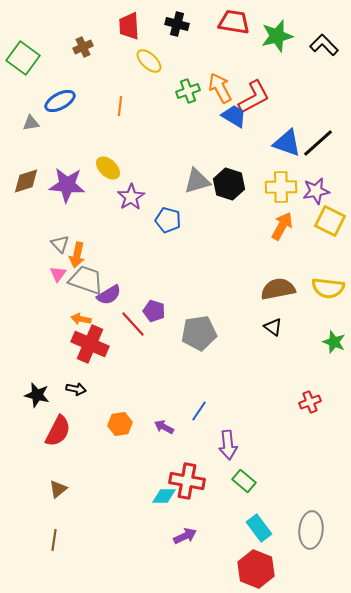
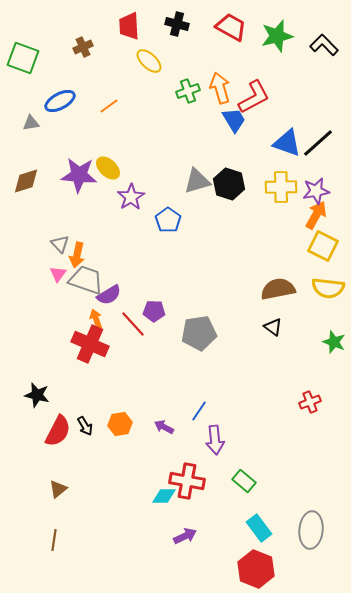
red trapezoid at (234, 22): moved 3 px left, 5 px down; rotated 20 degrees clockwise
green square at (23, 58): rotated 16 degrees counterclockwise
orange arrow at (220, 88): rotated 12 degrees clockwise
orange line at (120, 106): moved 11 px left; rotated 48 degrees clockwise
blue trapezoid at (234, 116): moved 4 px down; rotated 28 degrees clockwise
purple star at (67, 185): moved 12 px right, 10 px up
blue pentagon at (168, 220): rotated 20 degrees clockwise
yellow square at (330, 221): moved 7 px left, 25 px down
orange arrow at (282, 226): moved 34 px right, 11 px up
purple pentagon at (154, 311): rotated 15 degrees counterclockwise
orange arrow at (81, 319): moved 15 px right; rotated 60 degrees clockwise
black arrow at (76, 389): moved 9 px right, 37 px down; rotated 48 degrees clockwise
purple arrow at (228, 445): moved 13 px left, 5 px up
